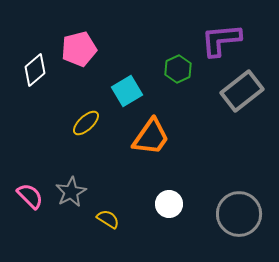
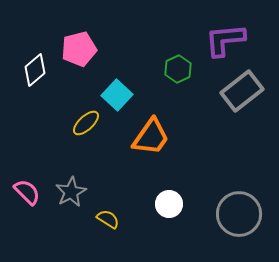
purple L-shape: moved 4 px right
cyan square: moved 10 px left, 4 px down; rotated 16 degrees counterclockwise
pink semicircle: moved 3 px left, 4 px up
